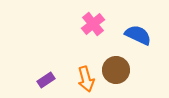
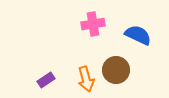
pink cross: rotated 30 degrees clockwise
